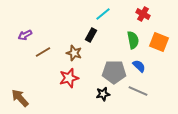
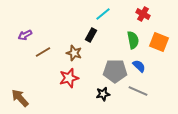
gray pentagon: moved 1 px right, 1 px up
